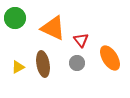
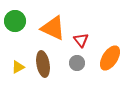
green circle: moved 3 px down
orange ellipse: rotated 65 degrees clockwise
